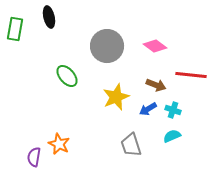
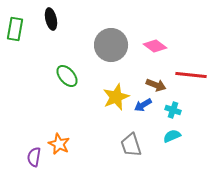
black ellipse: moved 2 px right, 2 px down
gray circle: moved 4 px right, 1 px up
blue arrow: moved 5 px left, 4 px up
